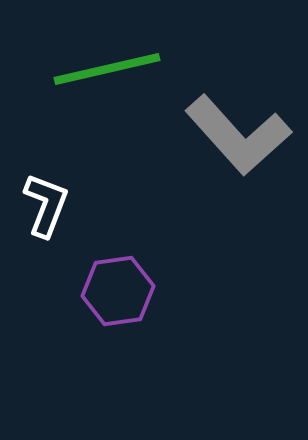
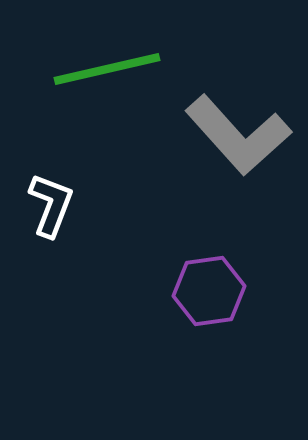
white L-shape: moved 5 px right
purple hexagon: moved 91 px right
